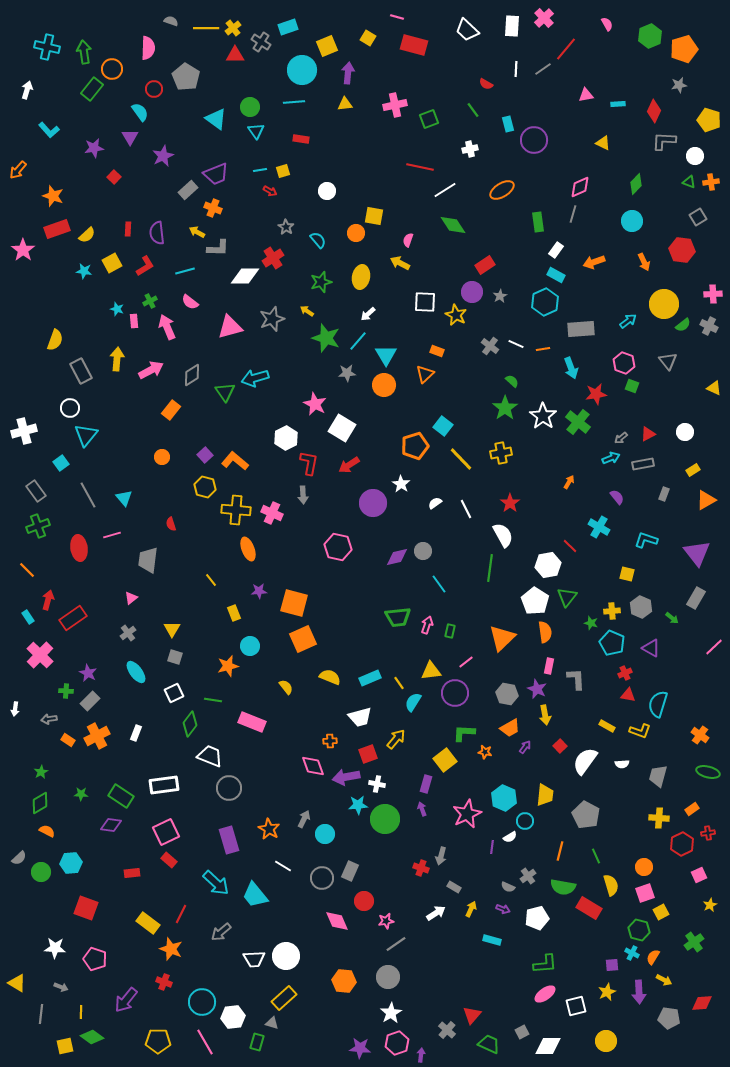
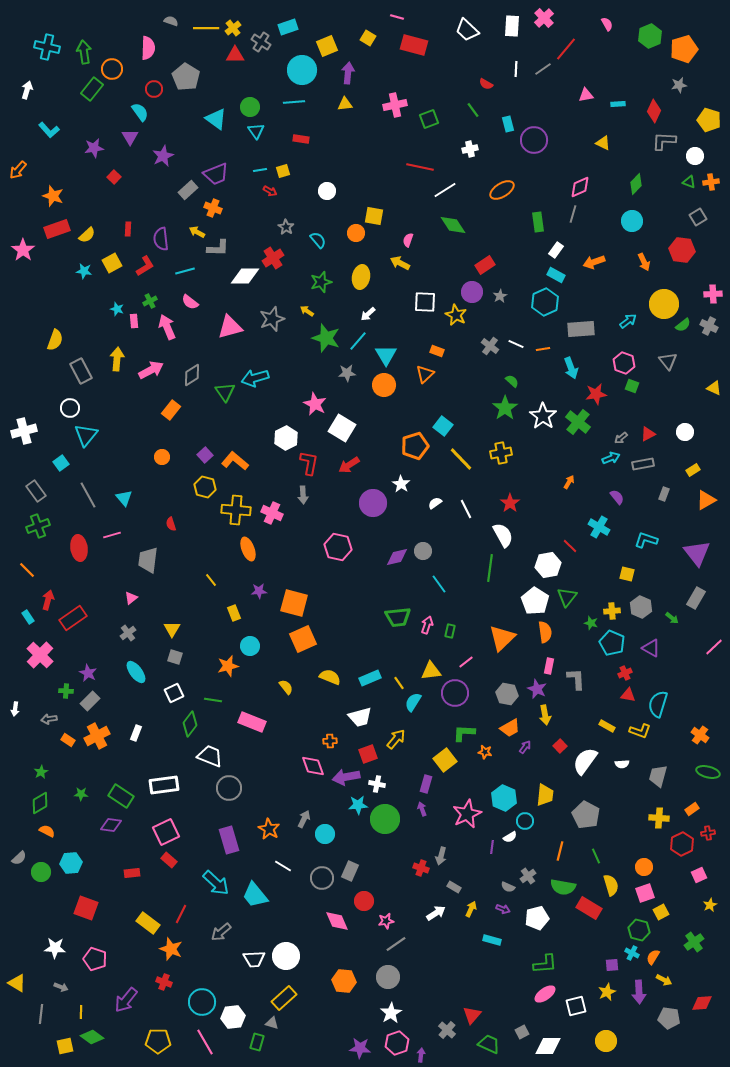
purple semicircle at (157, 233): moved 4 px right, 6 px down
